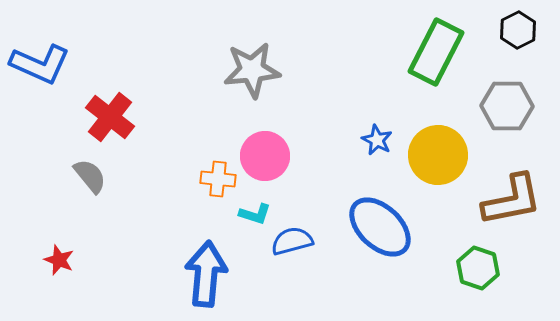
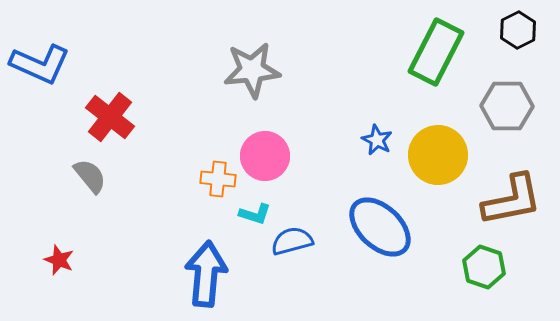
green hexagon: moved 6 px right, 1 px up
